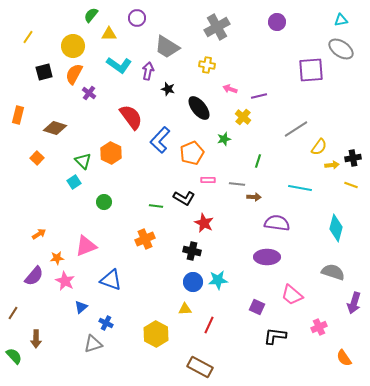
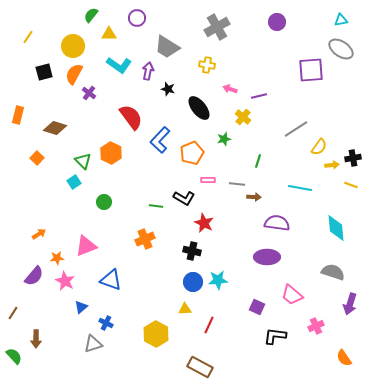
cyan diamond at (336, 228): rotated 20 degrees counterclockwise
purple arrow at (354, 303): moved 4 px left, 1 px down
pink cross at (319, 327): moved 3 px left, 1 px up
